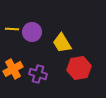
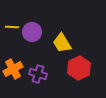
yellow line: moved 2 px up
red hexagon: rotated 15 degrees counterclockwise
